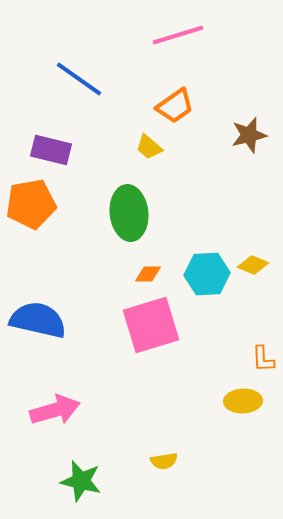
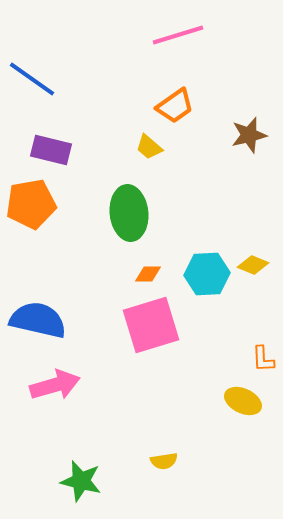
blue line: moved 47 px left
yellow ellipse: rotated 27 degrees clockwise
pink arrow: moved 25 px up
